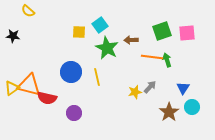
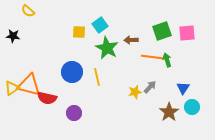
blue circle: moved 1 px right
